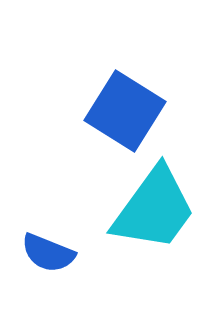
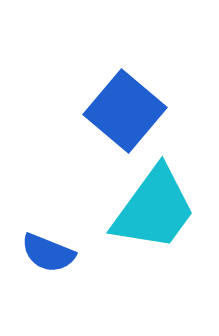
blue square: rotated 8 degrees clockwise
